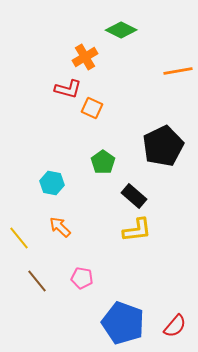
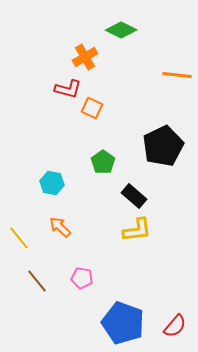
orange line: moved 1 px left, 4 px down; rotated 16 degrees clockwise
